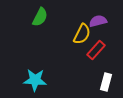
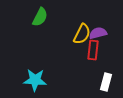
purple semicircle: moved 12 px down
red rectangle: moved 3 px left; rotated 36 degrees counterclockwise
